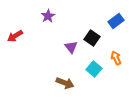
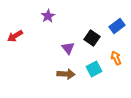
blue rectangle: moved 1 px right, 5 px down
purple triangle: moved 3 px left, 1 px down
cyan square: rotated 21 degrees clockwise
brown arrow: moved 1 px right, 9 px up; rotated 18 degrees counterclockwise
